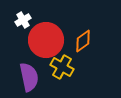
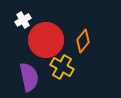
orange diamond: rotated 15 degrees counterclockwise
